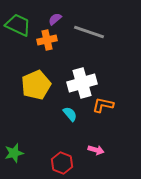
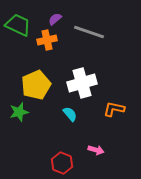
orange L-shape: moved 11 px right, 4 px down
green star: moved 5 px right, 41 px up
